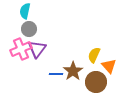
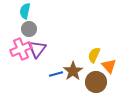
blue line: rotated 16 degrees counterclockwise
